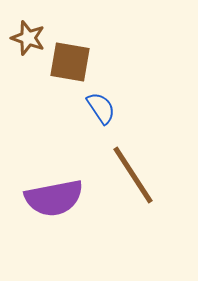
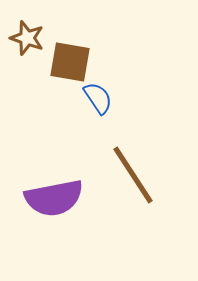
brown star: moved 1 px left
blue semicircle: moved 3 px left, 10 px up
